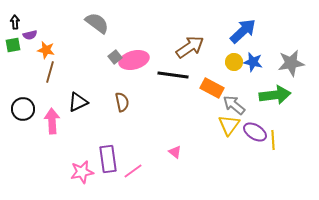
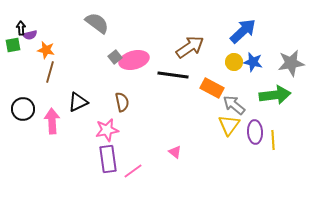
black arrow: moved 6 px right, 6 px down
purple ellipse: rotated 55 degrees clockwise
pink star: moved 25 px right, 42 px up
